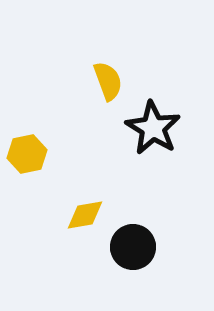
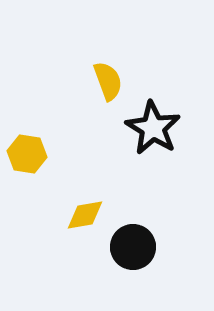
yellow hexagon: rotated 21 degrees clockwise
